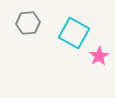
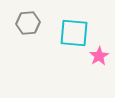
cyan square: rotated 24 degrees counterclockwise
